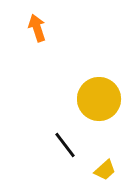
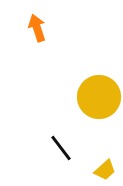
yellow circle: moved 2 px up
black line: moved 4 px left, 3 px down
